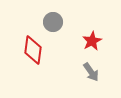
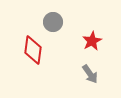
gray arrow: moved 1 px left, 2 px down
